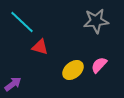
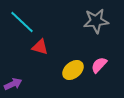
purple arrow: rotated 12 degrees clockwise
